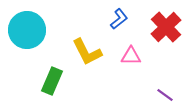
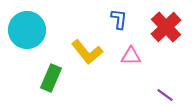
blue L-shape: rotated 45 degrees counterclockwise
yellow L-shape: rotated 12 degrees counterclockwise
green rectangle: moved 1 px left, 3 px up
